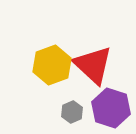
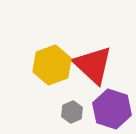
purple hexagon: moved 1 px right, 1 px down
